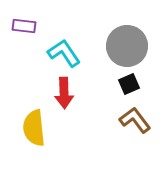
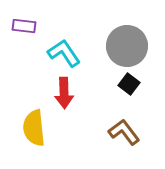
black square: rotated 30 degrees counterclockwise
brown L-shape: moved 11 px left, 12 px down
